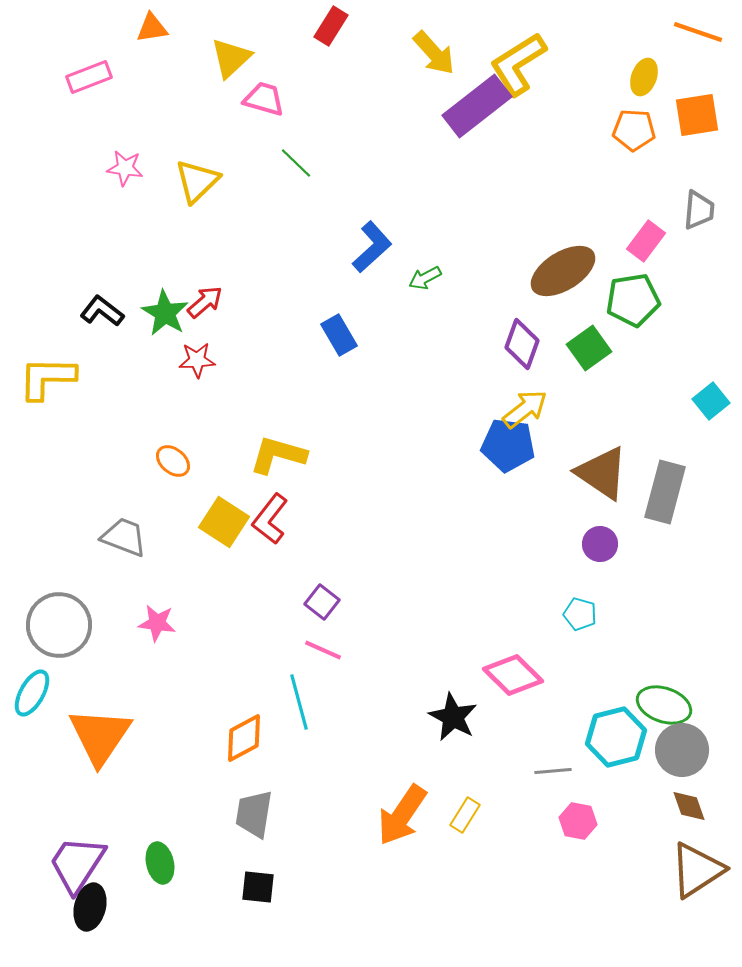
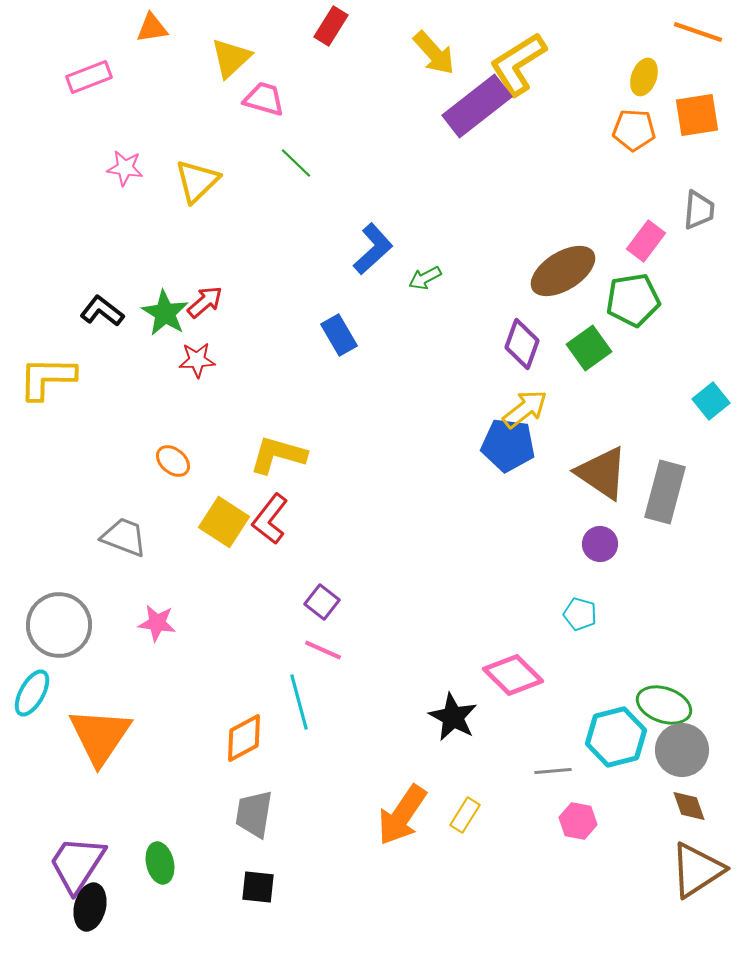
blue L-shape at (372, 247): moved 1 px right, 2 px down
